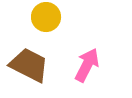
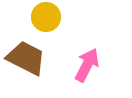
brown trapezoid: moved 3 px left, 7 px up
